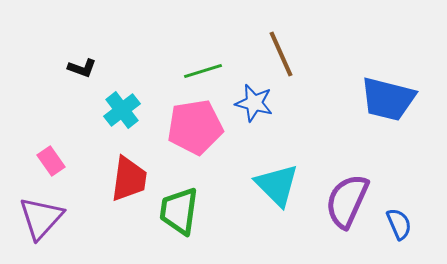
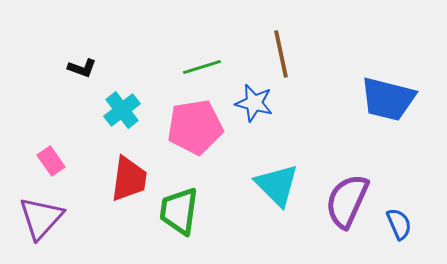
brown line: rotated 12 degrees clockwise
green line: moved 1 px left, 4 px up
